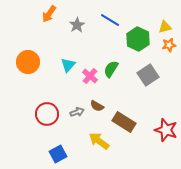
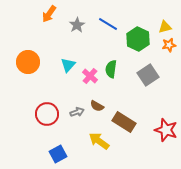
blue line: moved 2 px left, 4 px down
green semicircle: rotated 24 degrees counterclockwise
